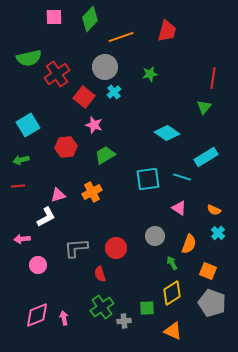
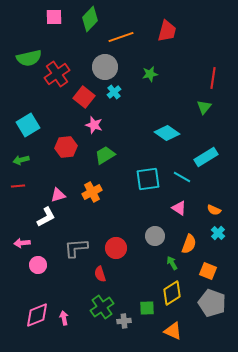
cyan line at (182, 177): rotated 12 degrees clockwise
pink arrow at (22, 239): moved 4 px down
